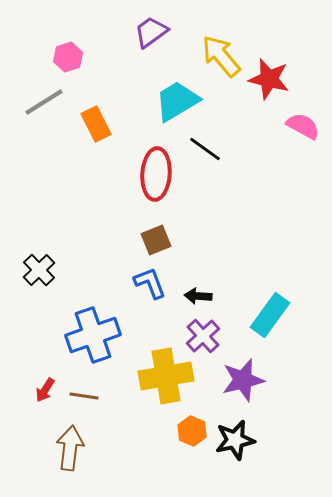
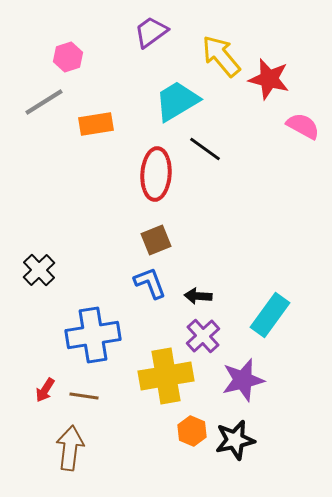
orange rectangle: rotated 72 degrees counterclockwise
blue cross: rotated 10 degrees clockwise
